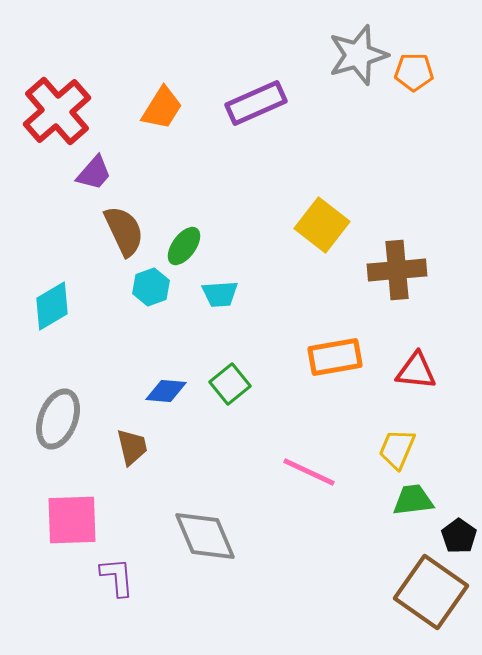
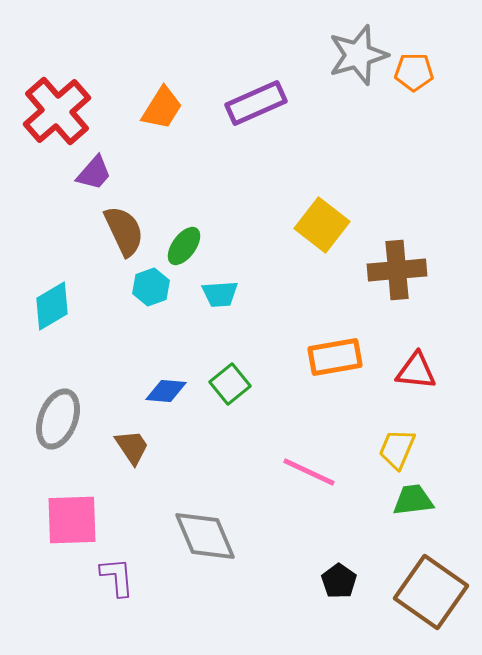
brown trapezoid: rotated 21 degrees counterclockwise
black pentagon: moved 120 px left, 45 px down
